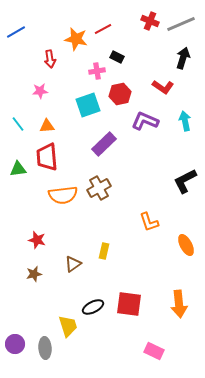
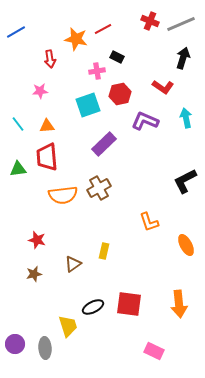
cyan arrow: moved 1 px right, 3 px up
